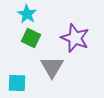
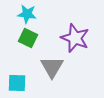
cyan star: rotated 24 degrees counterclockwise
green square: moved 3 px left
